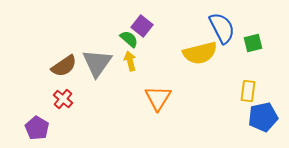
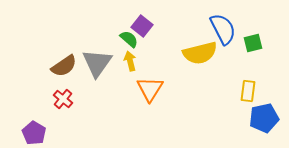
blue semicircle: moved 1 px right, 1 px down
orange triangle: moved 8 px left, 9 px up
blue pentagon: moved 1 px right, 1 px down
purple pentagon: moved 3 px left, 5 px down
